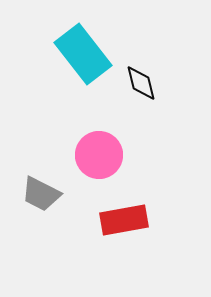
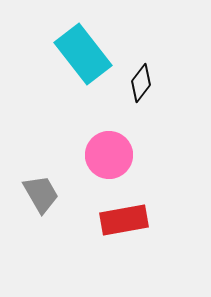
black diamond: rotated 51 degrees clockwise
pink circle: moved 10 px right
gray trapezoid: rotated 147 degrees counterclockwise
